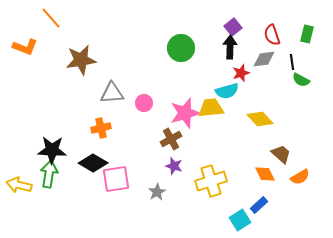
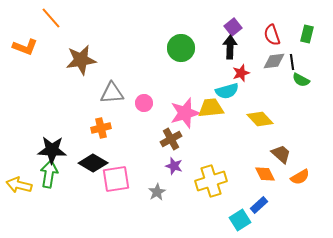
gray diamond: moved 10 px right, 2 px down
